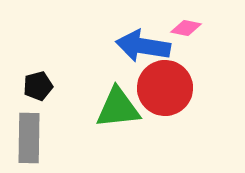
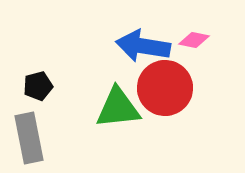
pink diamond: moved 8 px right, 12 px down
gray rectangle: rotated 12 degrees counterclockwise
